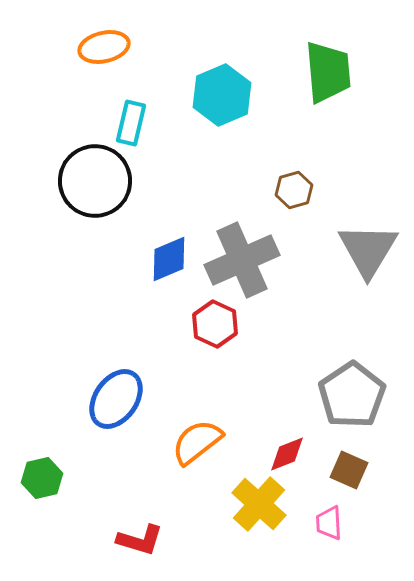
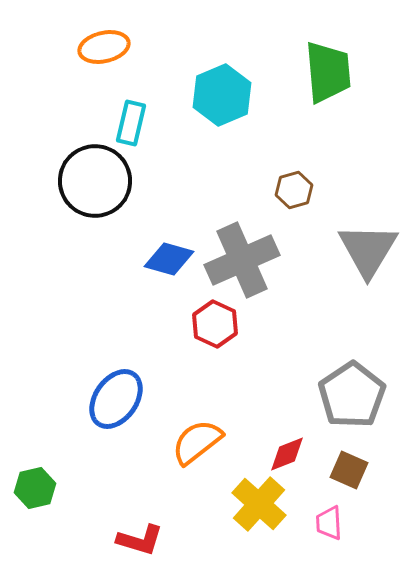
blue diamond: rotated 39 degrees clockwise
green hexagon: moved 7 px left, 10 px down
